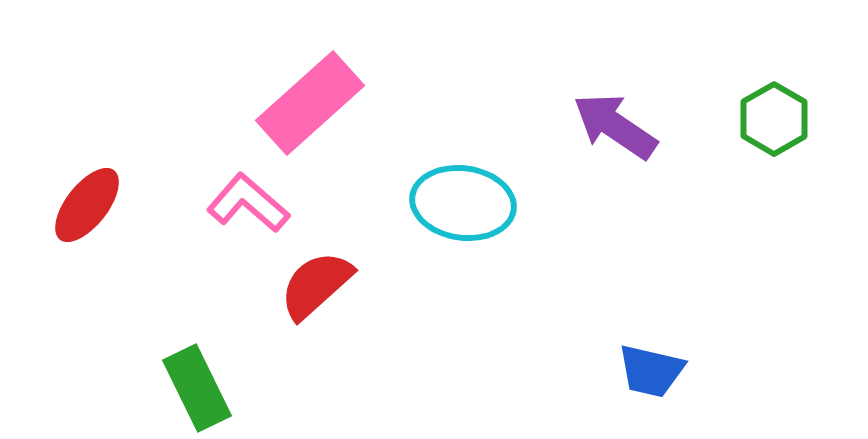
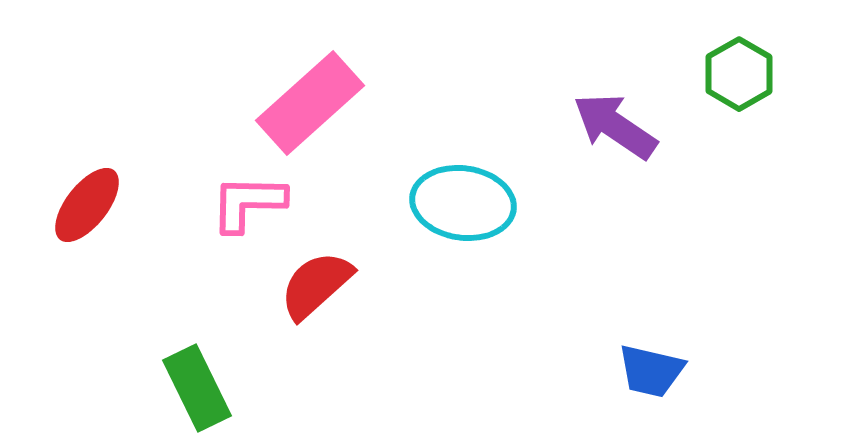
green hexagon: moved 35 px left, 45 px up
pink L-shape: rotated 40 degrees counterclockwise
